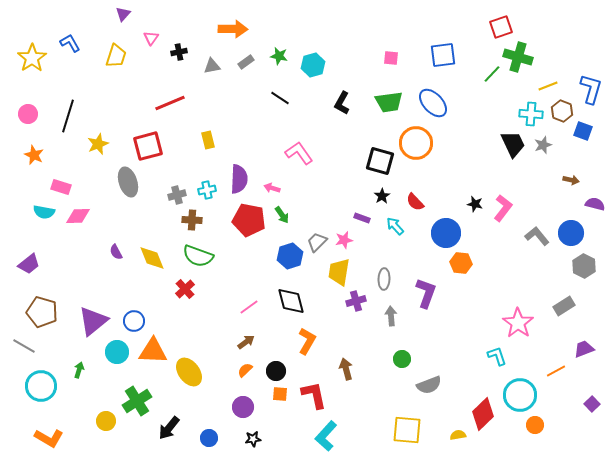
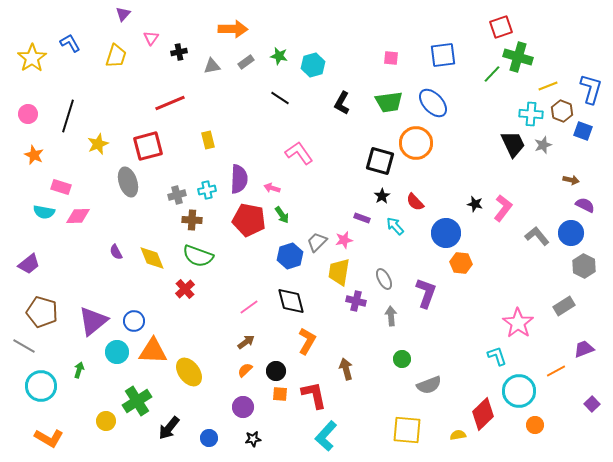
purple semicircle at (595, 204): moved 10 px left, 1 px down; rotated 12 degrees clockwise
gray ellipse at (384, 279): rotated 30 degrees counterclockwise
purple cross at (356, 301): rotated 30 degrees clockwise
cyan circle at (520, 395): moved 1 px left, 4 px up
